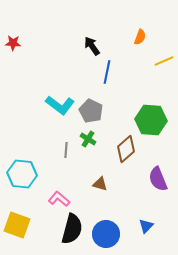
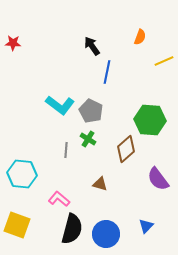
green hexagon: moved 1 px left
purple semicircle: rotated 15 degrees counterclockwise
